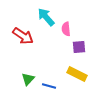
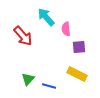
red arrow: rotated 15 degrees clockwise
